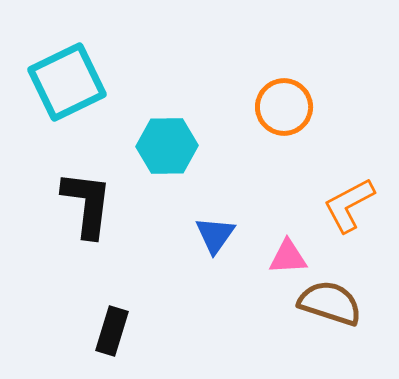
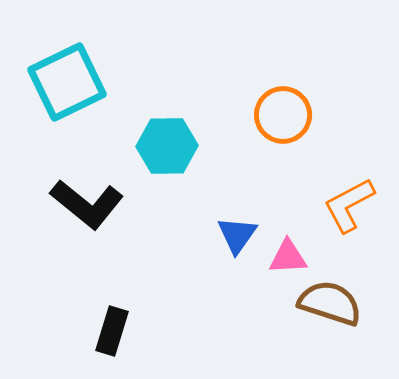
orange circle: moved 1 px left, 8 px down
black L-shape: rotated 122 degrees clockwise
blue triangle: moved 22 px right
